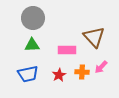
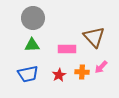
pink rectangle: moved 1 px up
